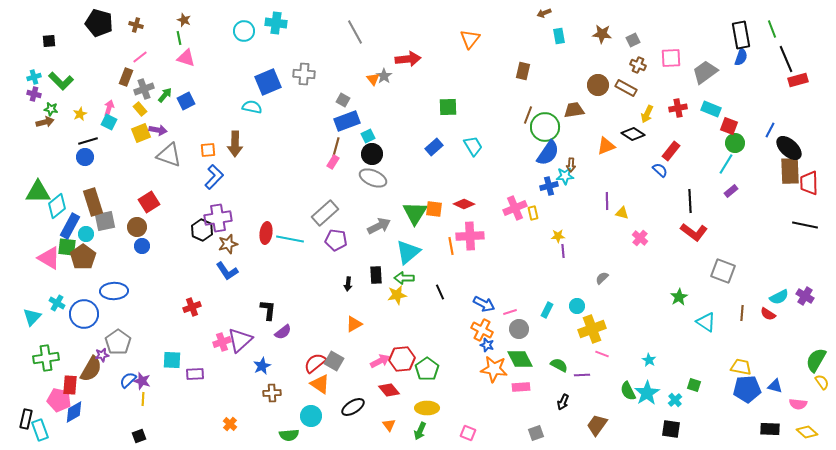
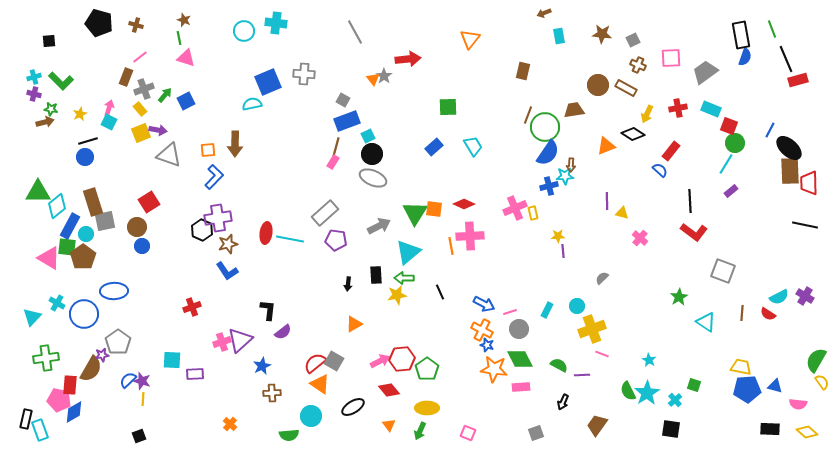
blue semicircle at (741, 57): moved 4 px right
cyan semicircle at (252, 107): moved 3 px up; rotated 24 degrees counterclockwise
